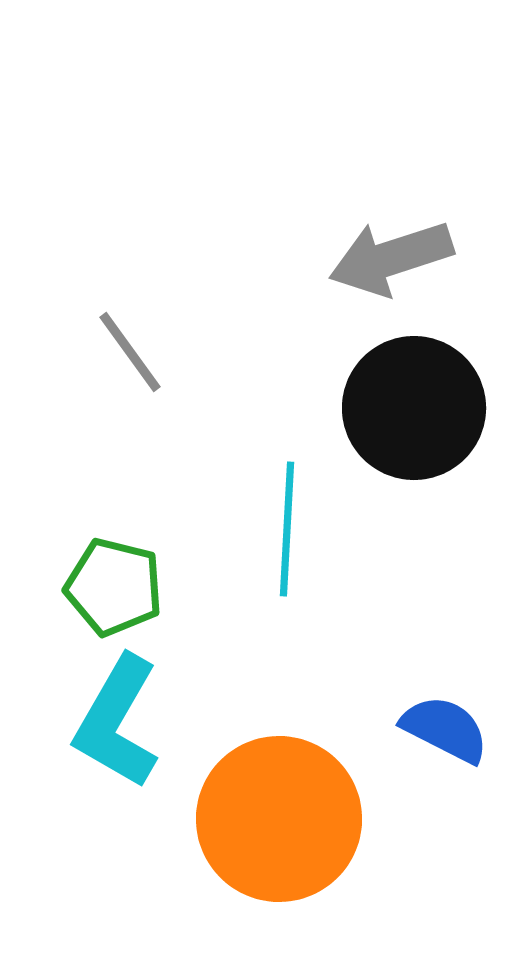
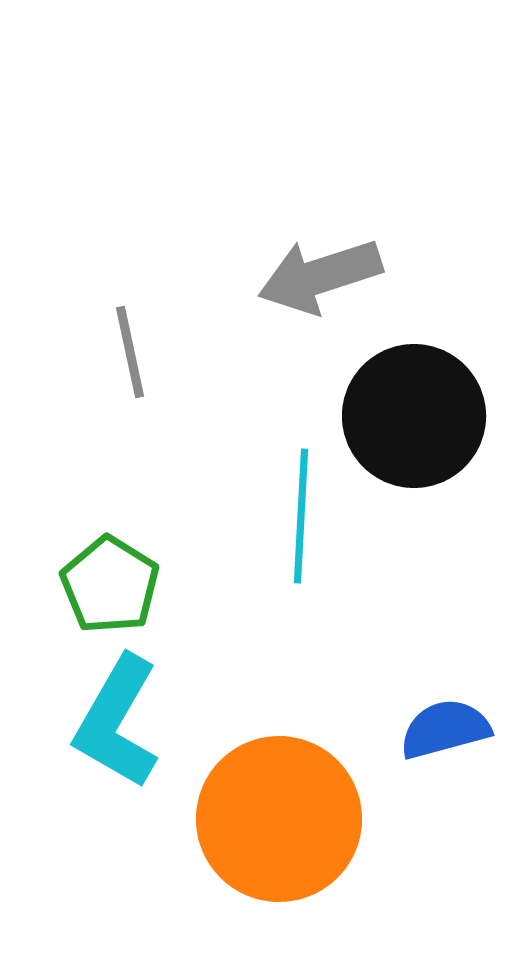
gray arrow: moved 71 px left, 18 px down
gray line: rotated 24 degrees clockwise
black circle: moved 8 px down
cyan line: moved 14 px right, 13 px up
green pentagon: moved 4 px left, 2 px up; rotated 18 degrees clockwise
blue semicircle: rotated 42 degrees counterclockwise
